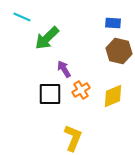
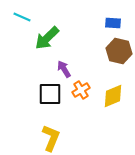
yellow L-shape: moved 22 px left
